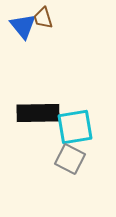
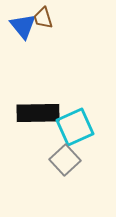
cyan square: rotated 15 degrees counterclockwise
gray square: moved 5 px left, 1 px down; rotated 20 degrees clockwise
